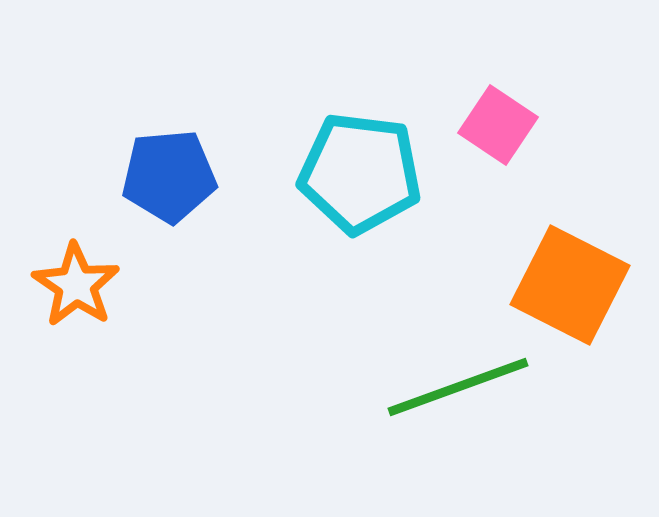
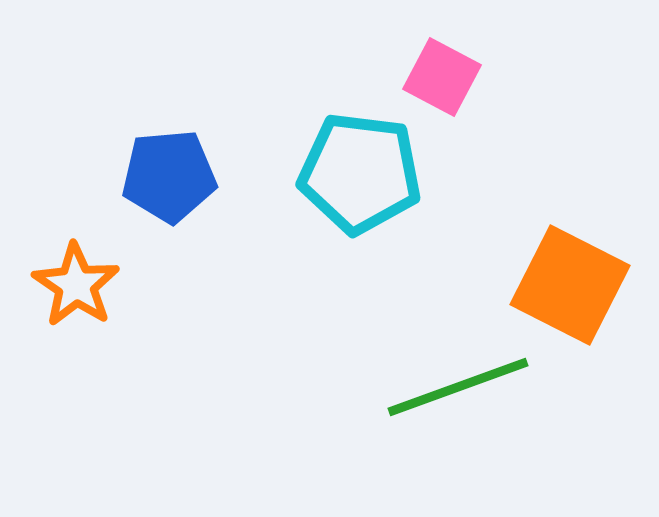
pink square: moved 56 px left, 48 px up; rotated 6 degrees counterclockwise
